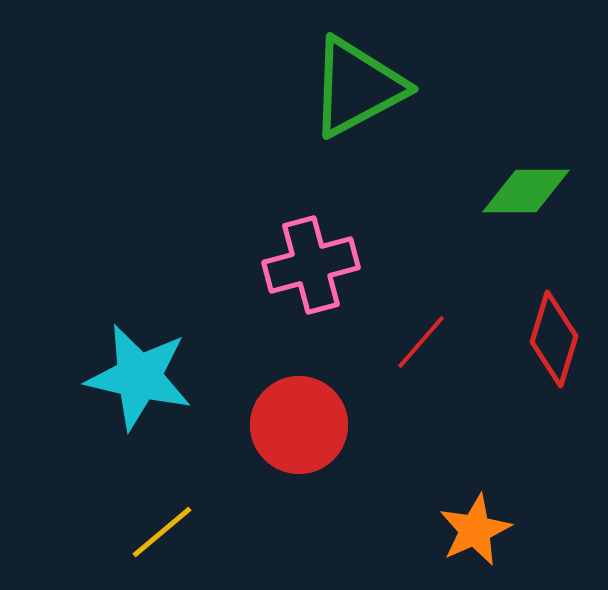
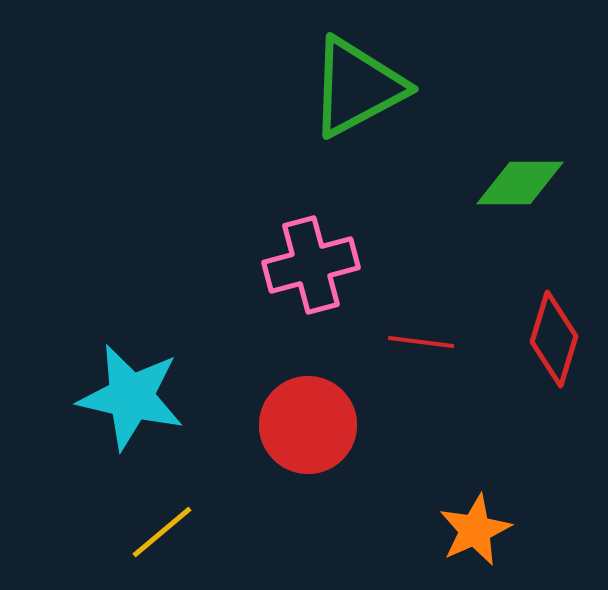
green diamond: moved 6 px left, 8 px up
red line: rotated 56 degrees clockwise
cyan star: moved 8 px left, 20 px down
red circle: moved 9 px right
